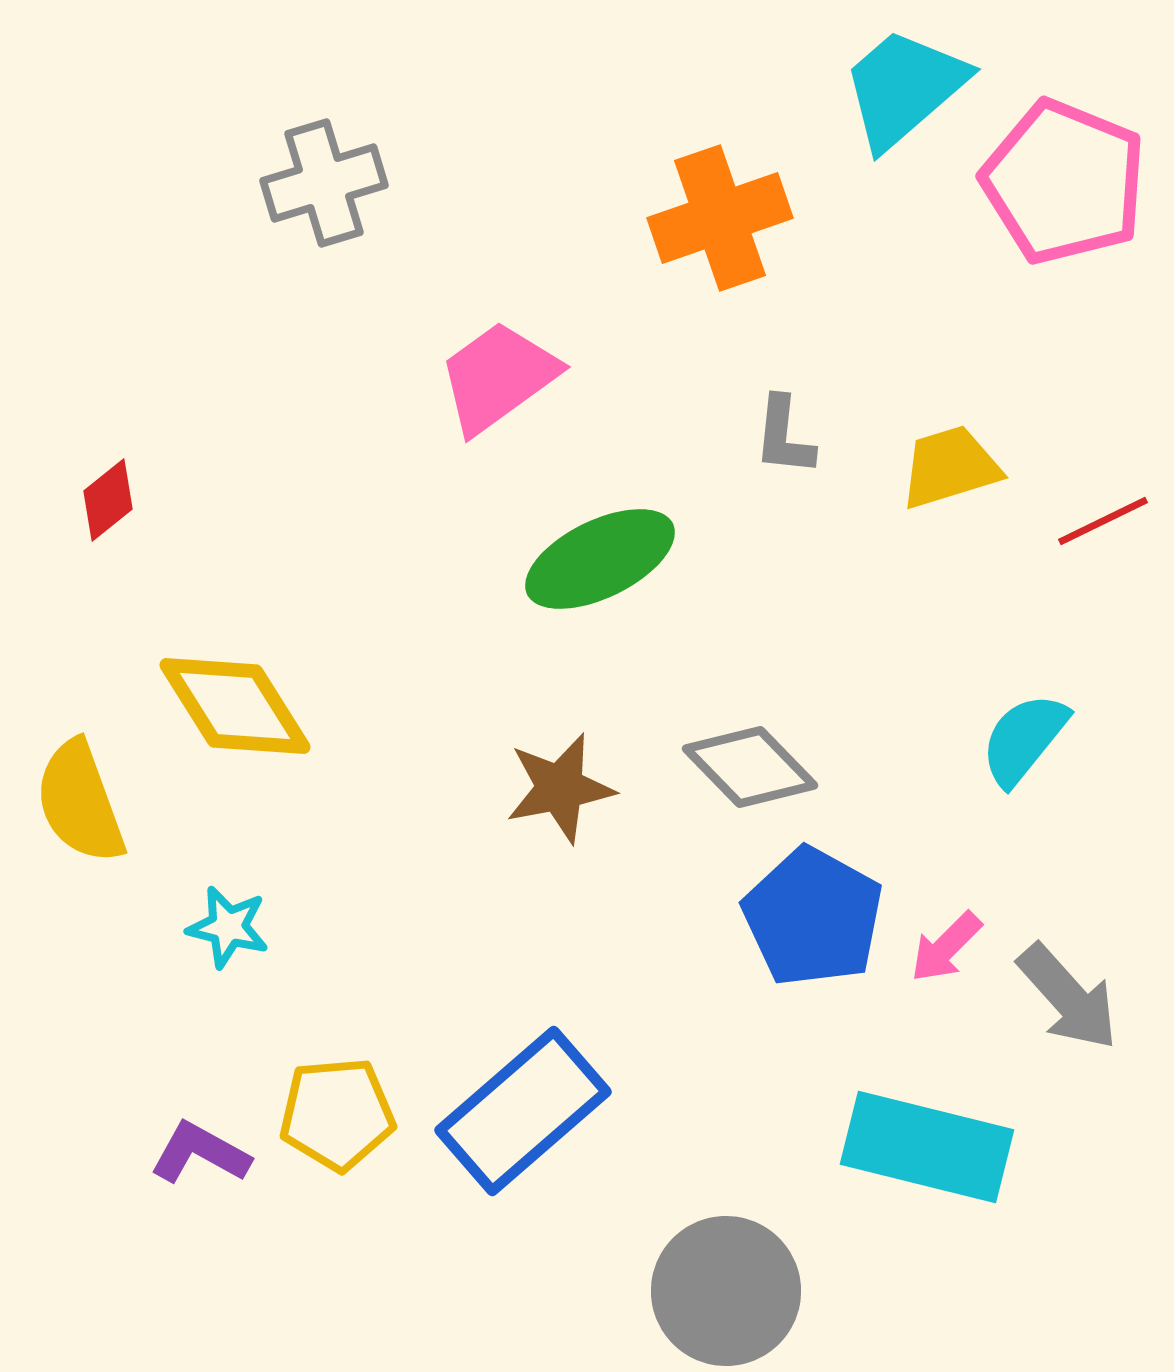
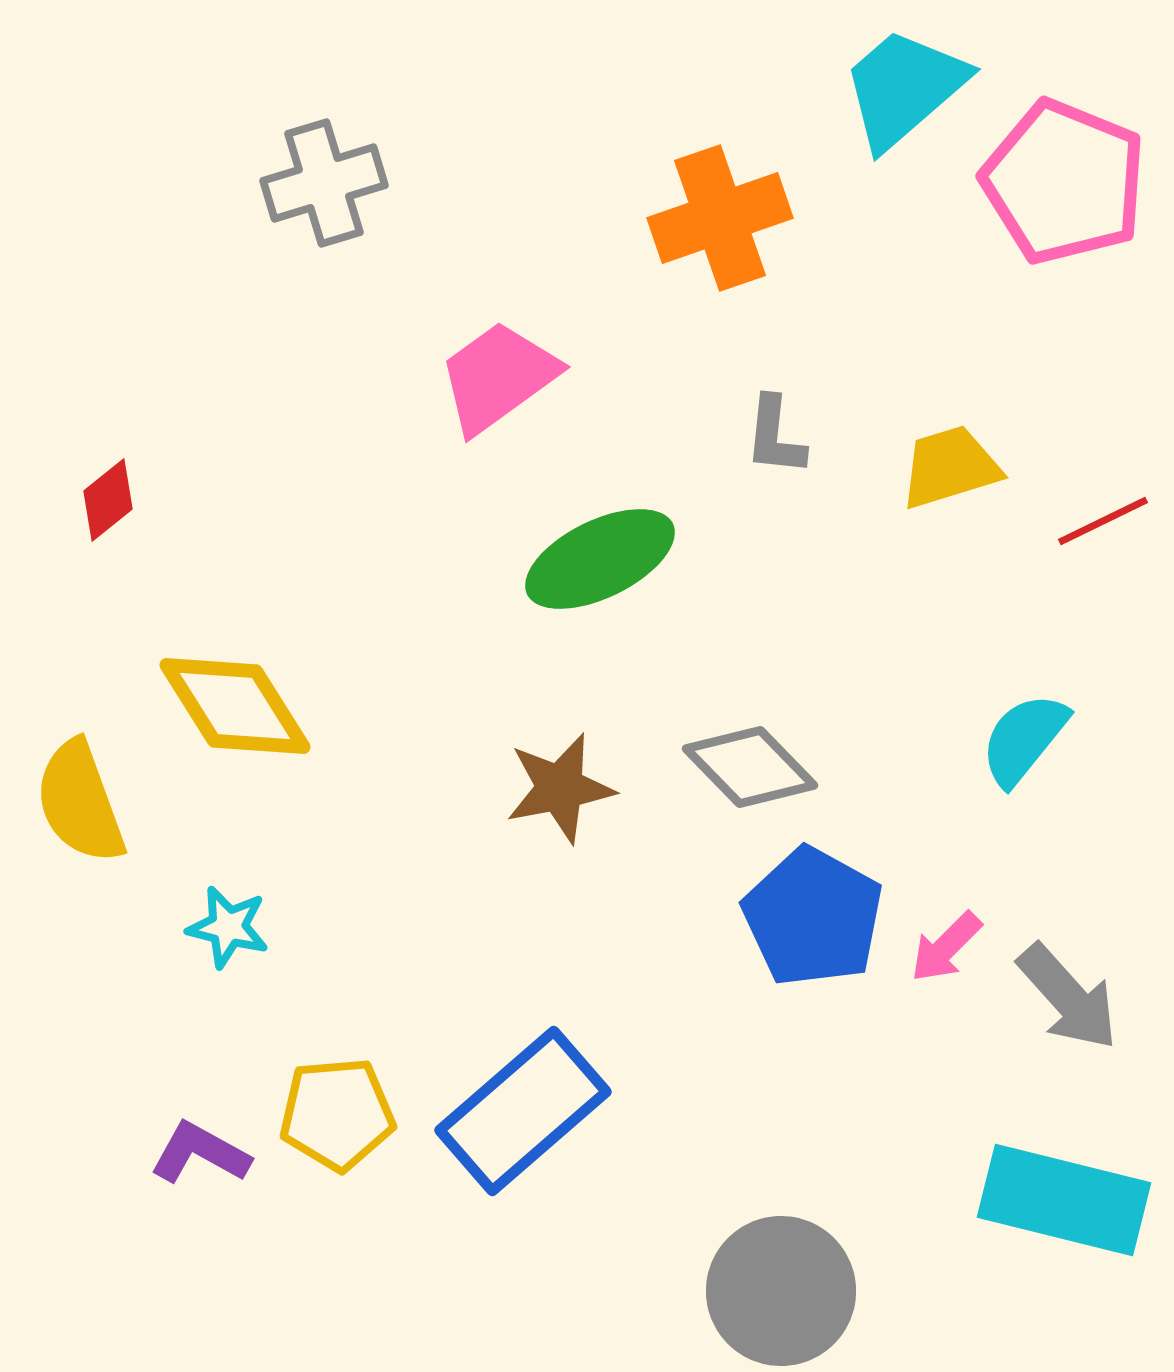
gray L-shape: moved 9 px left
cyan rectangle: moved 137 px right, 53 px down
gray circle: moved 55 px right
